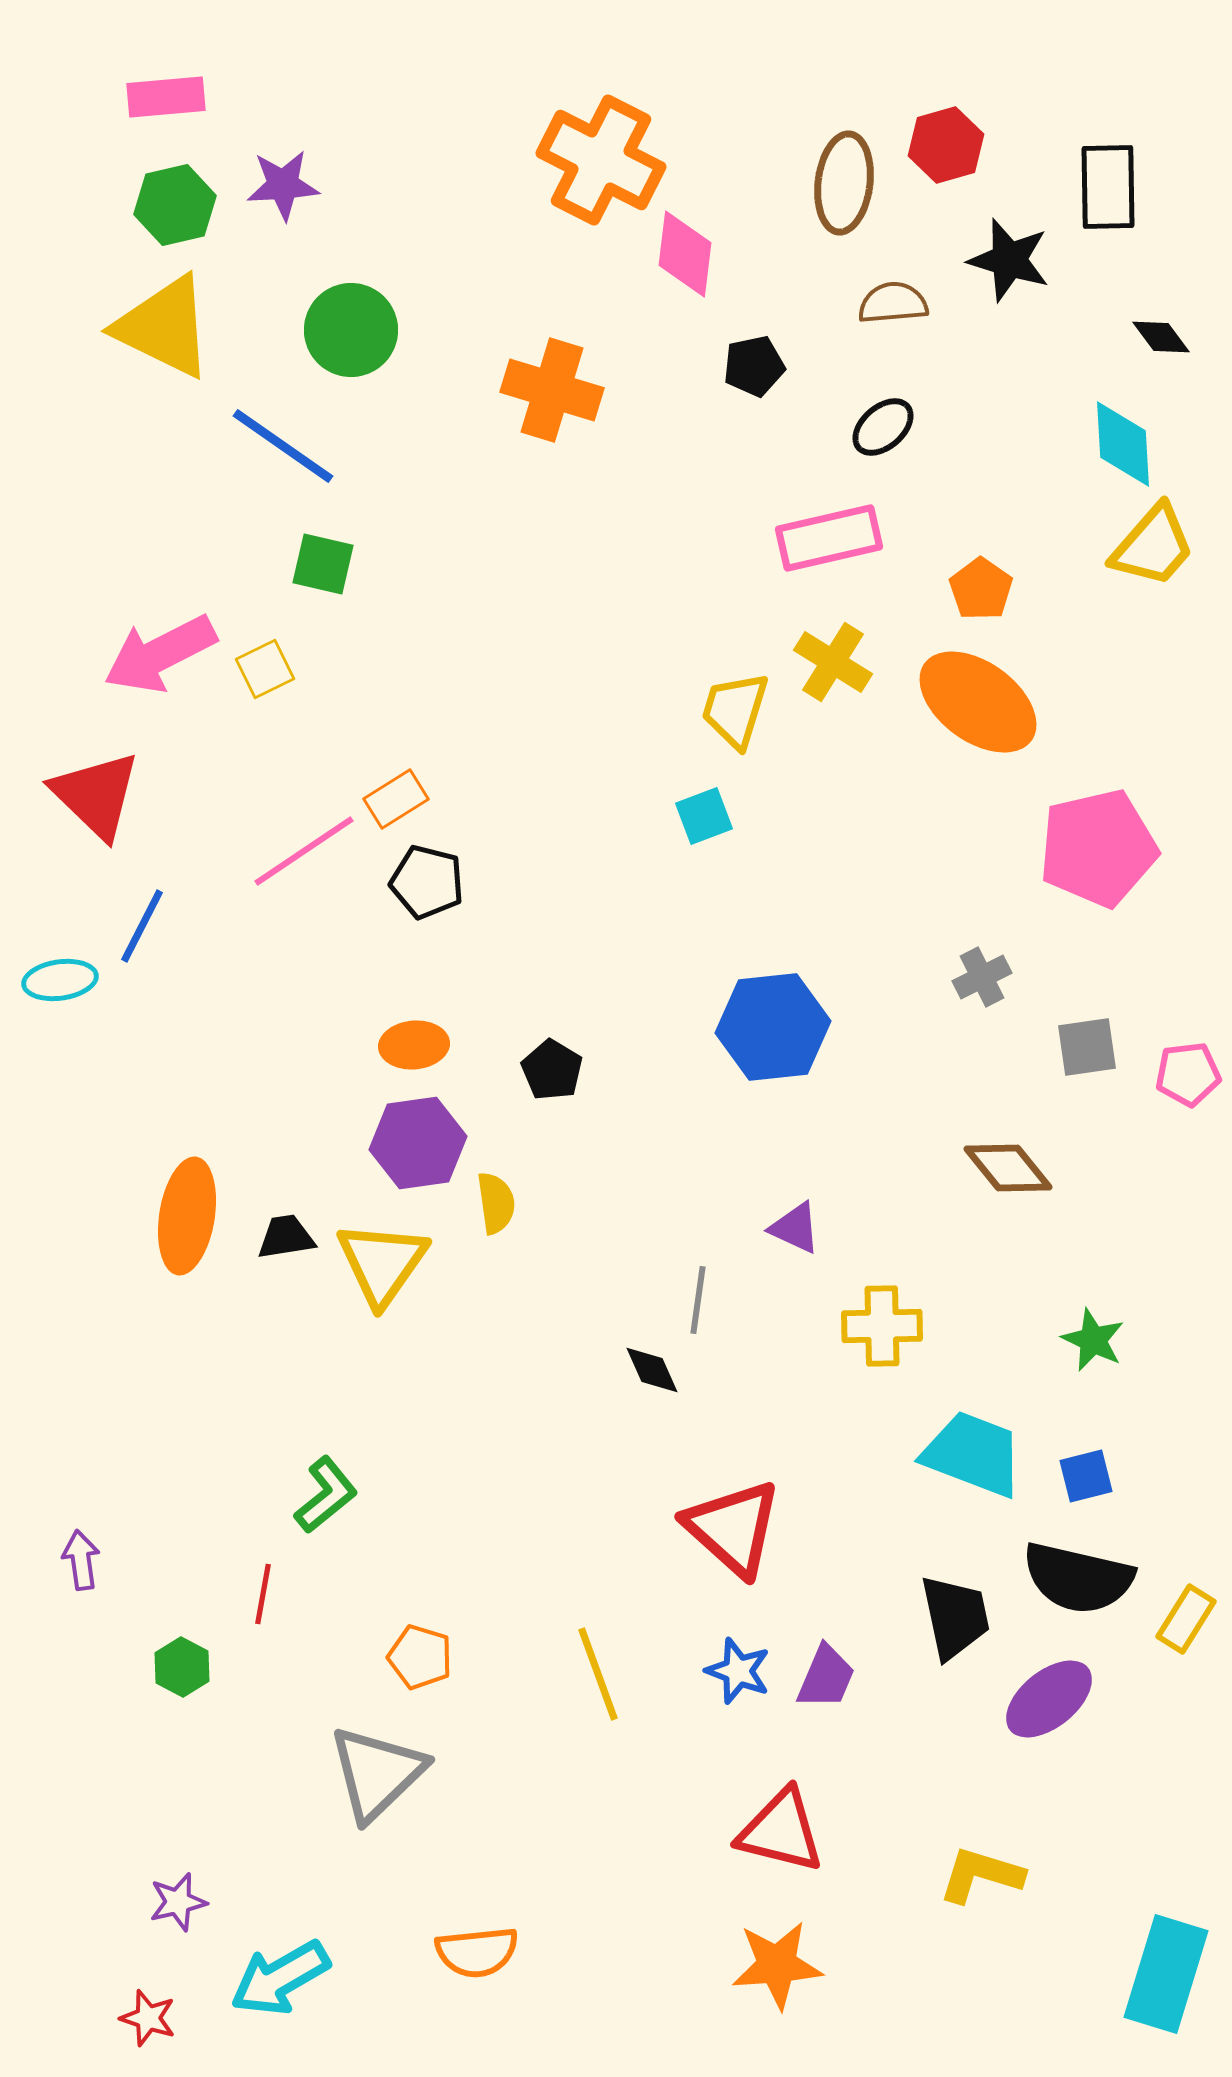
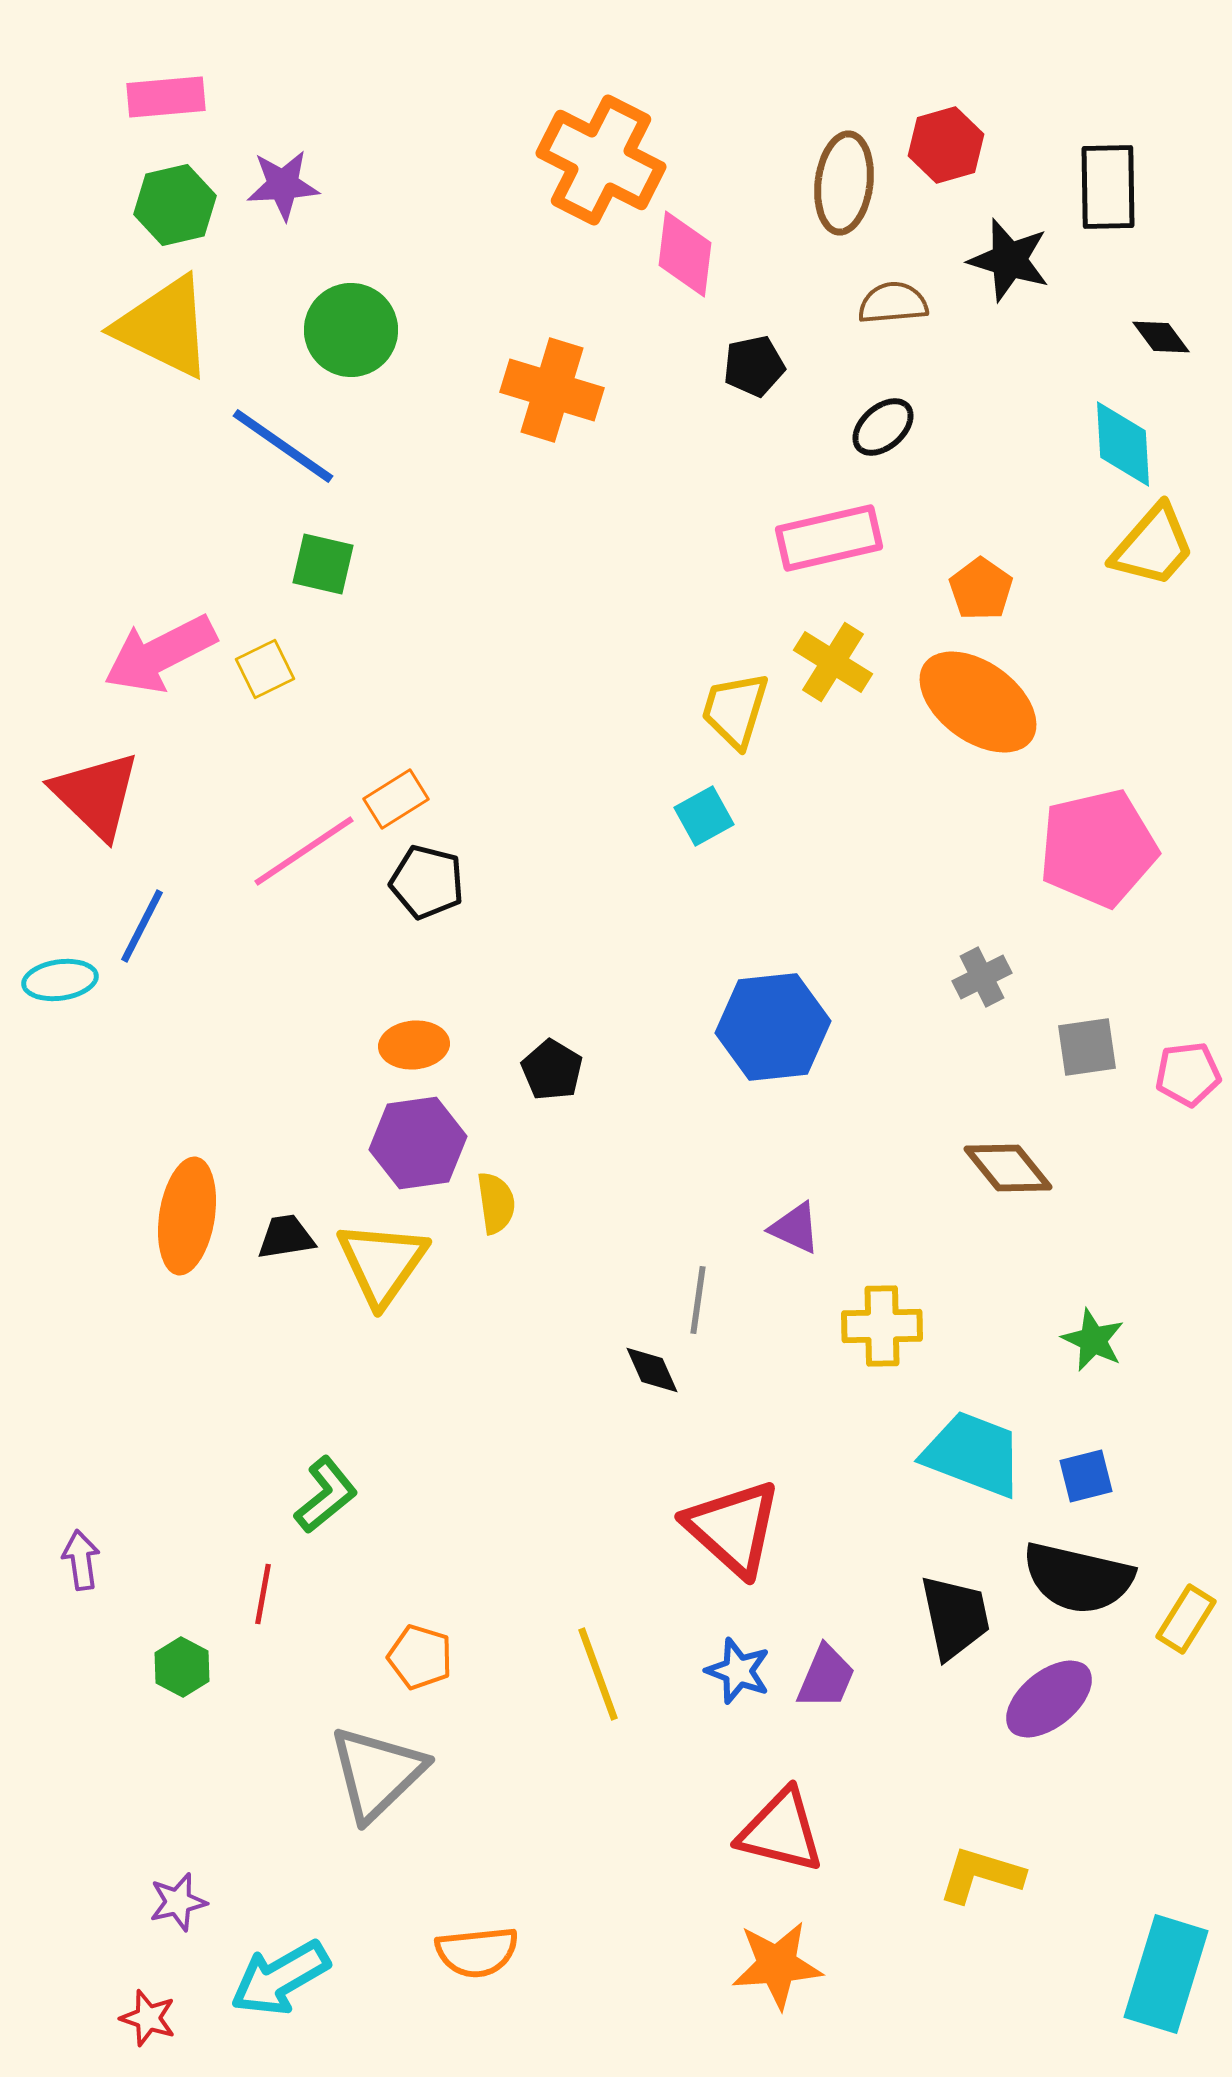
cyan square at (704, 816): rotated 8 degrees counterclockwise
